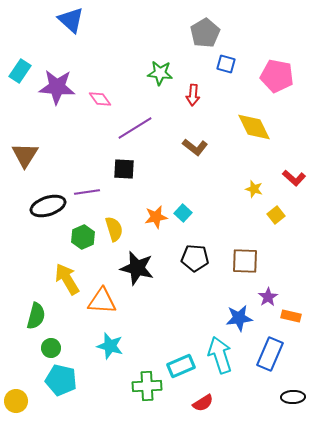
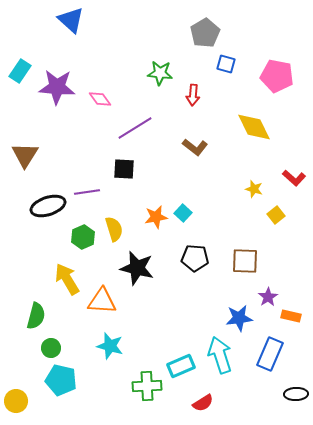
black ellipse at (293, 397): moved 3 px right, 3 px up
